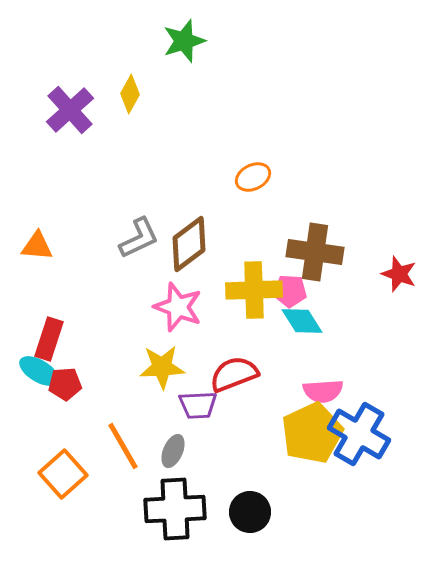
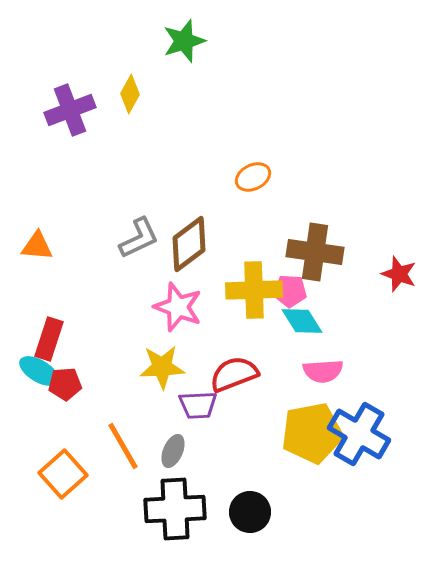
purple cross: rotated 21 degrees clockwise
pink semicircle: moved 20 px up
yellow pentagon: rotated 14 degrees clockwise
